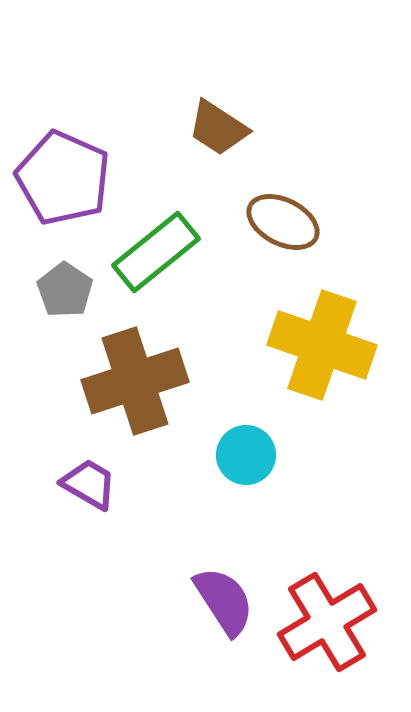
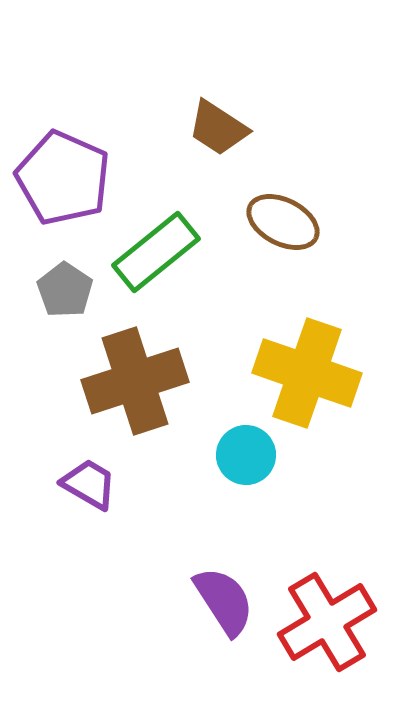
yellow cross: moved 15 px left, 28 px down
